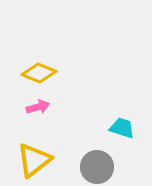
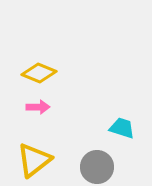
pink arrow: rotated 15 degrees clockwise
